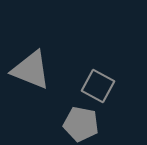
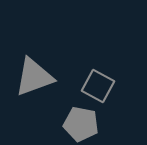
gray triangle: moved 3 px right, 7 px down; rotated 42 degrees counterclockwise
